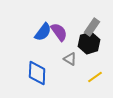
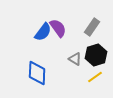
purple semicircle: moved 1 px left, 4 px up
black hexagon: moved 7 px right, 12 px down
gray triangle: moved 5 px right
